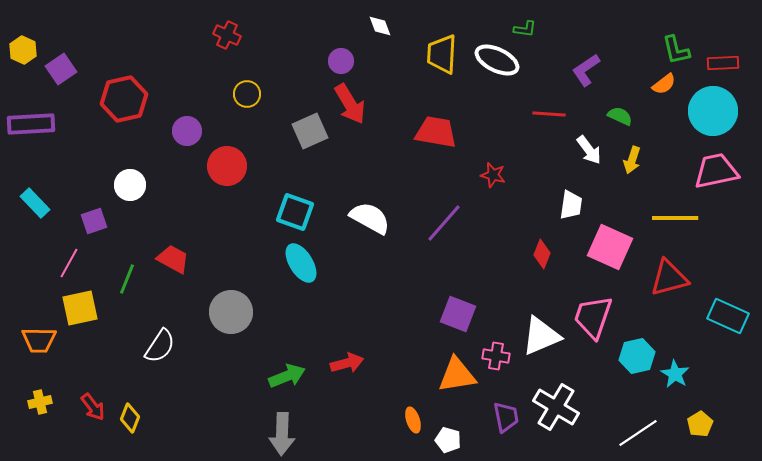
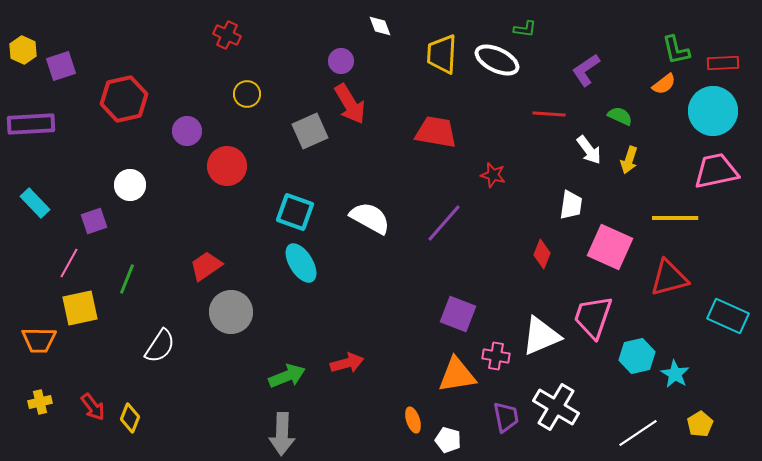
purple square at (61, 69): moved 3 px up; rotated 16 degrees clockwise
yellow arrow at (632, 160): moved 3 px left
red trapezoid at (173, 259): moved 33 px right, 7 px down; rotated 64 degrees counterclockwise
